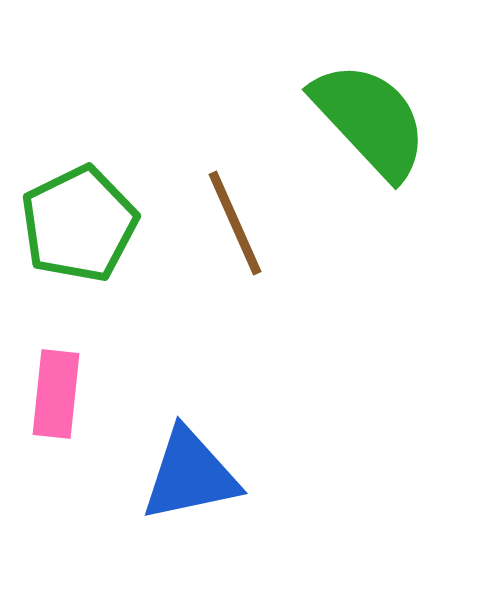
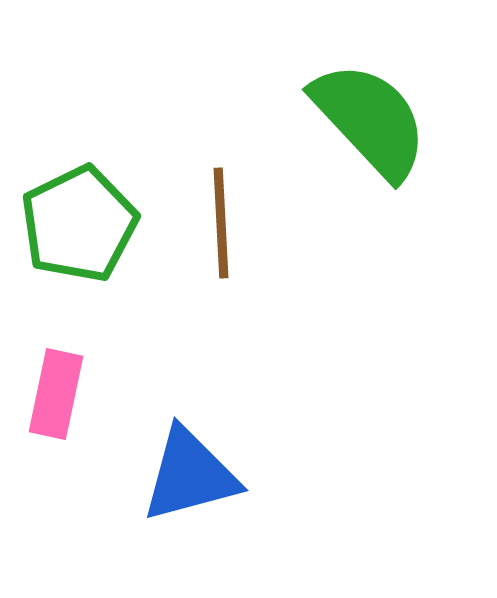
brown line: moved 14 px left; rotated 21 degrees clockwise
pink rectangle: rotated 6 degrees clockwise
blue triangle: rotated 3 degrees counterclockwise
